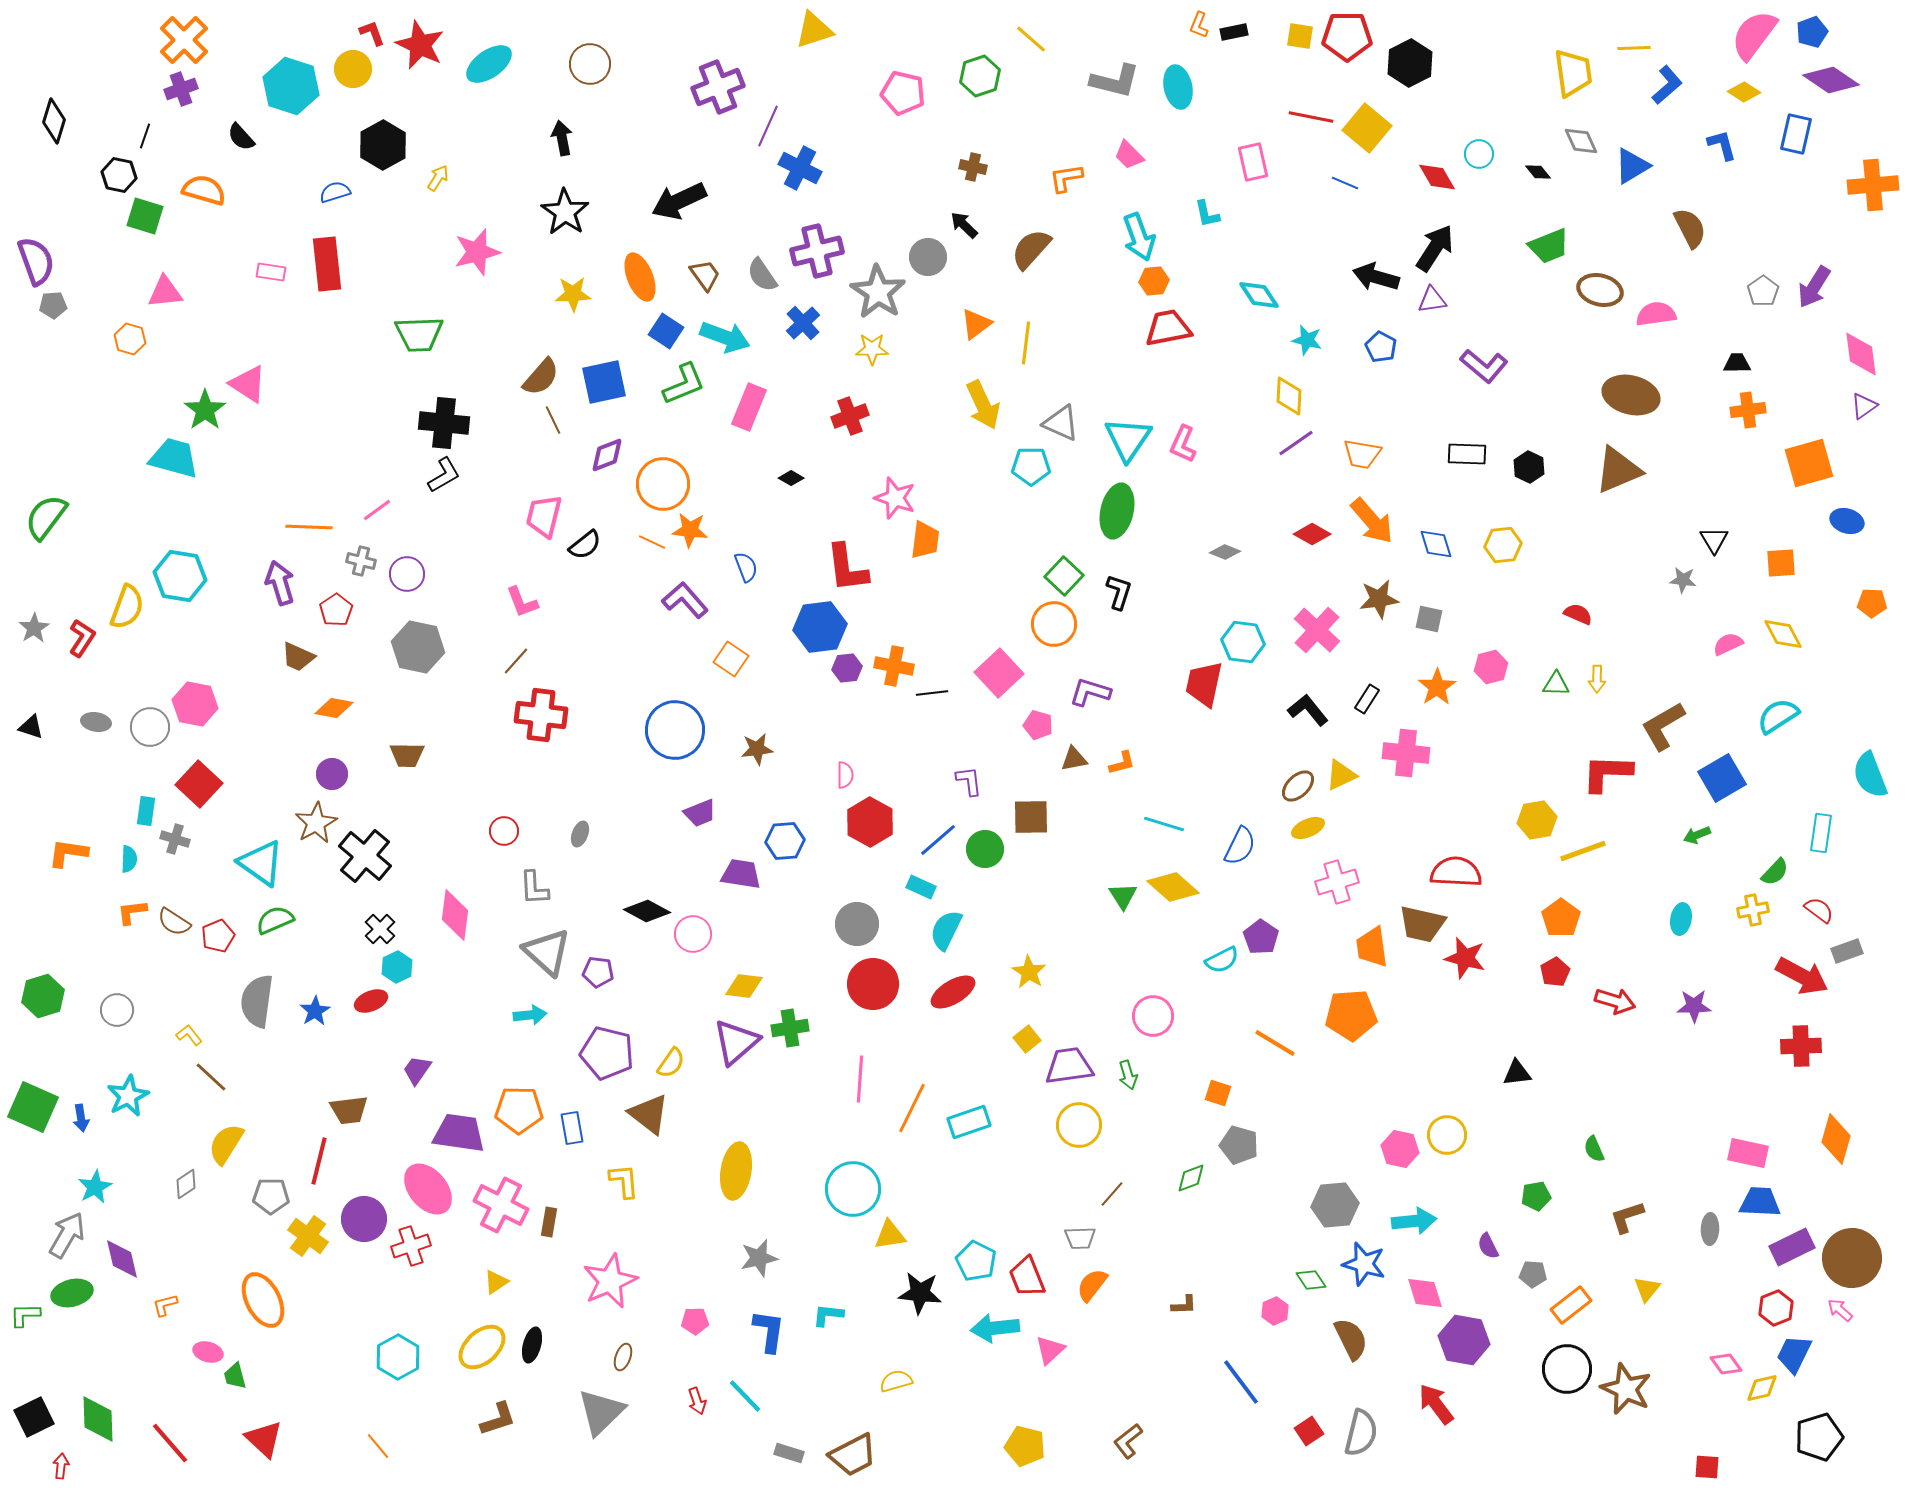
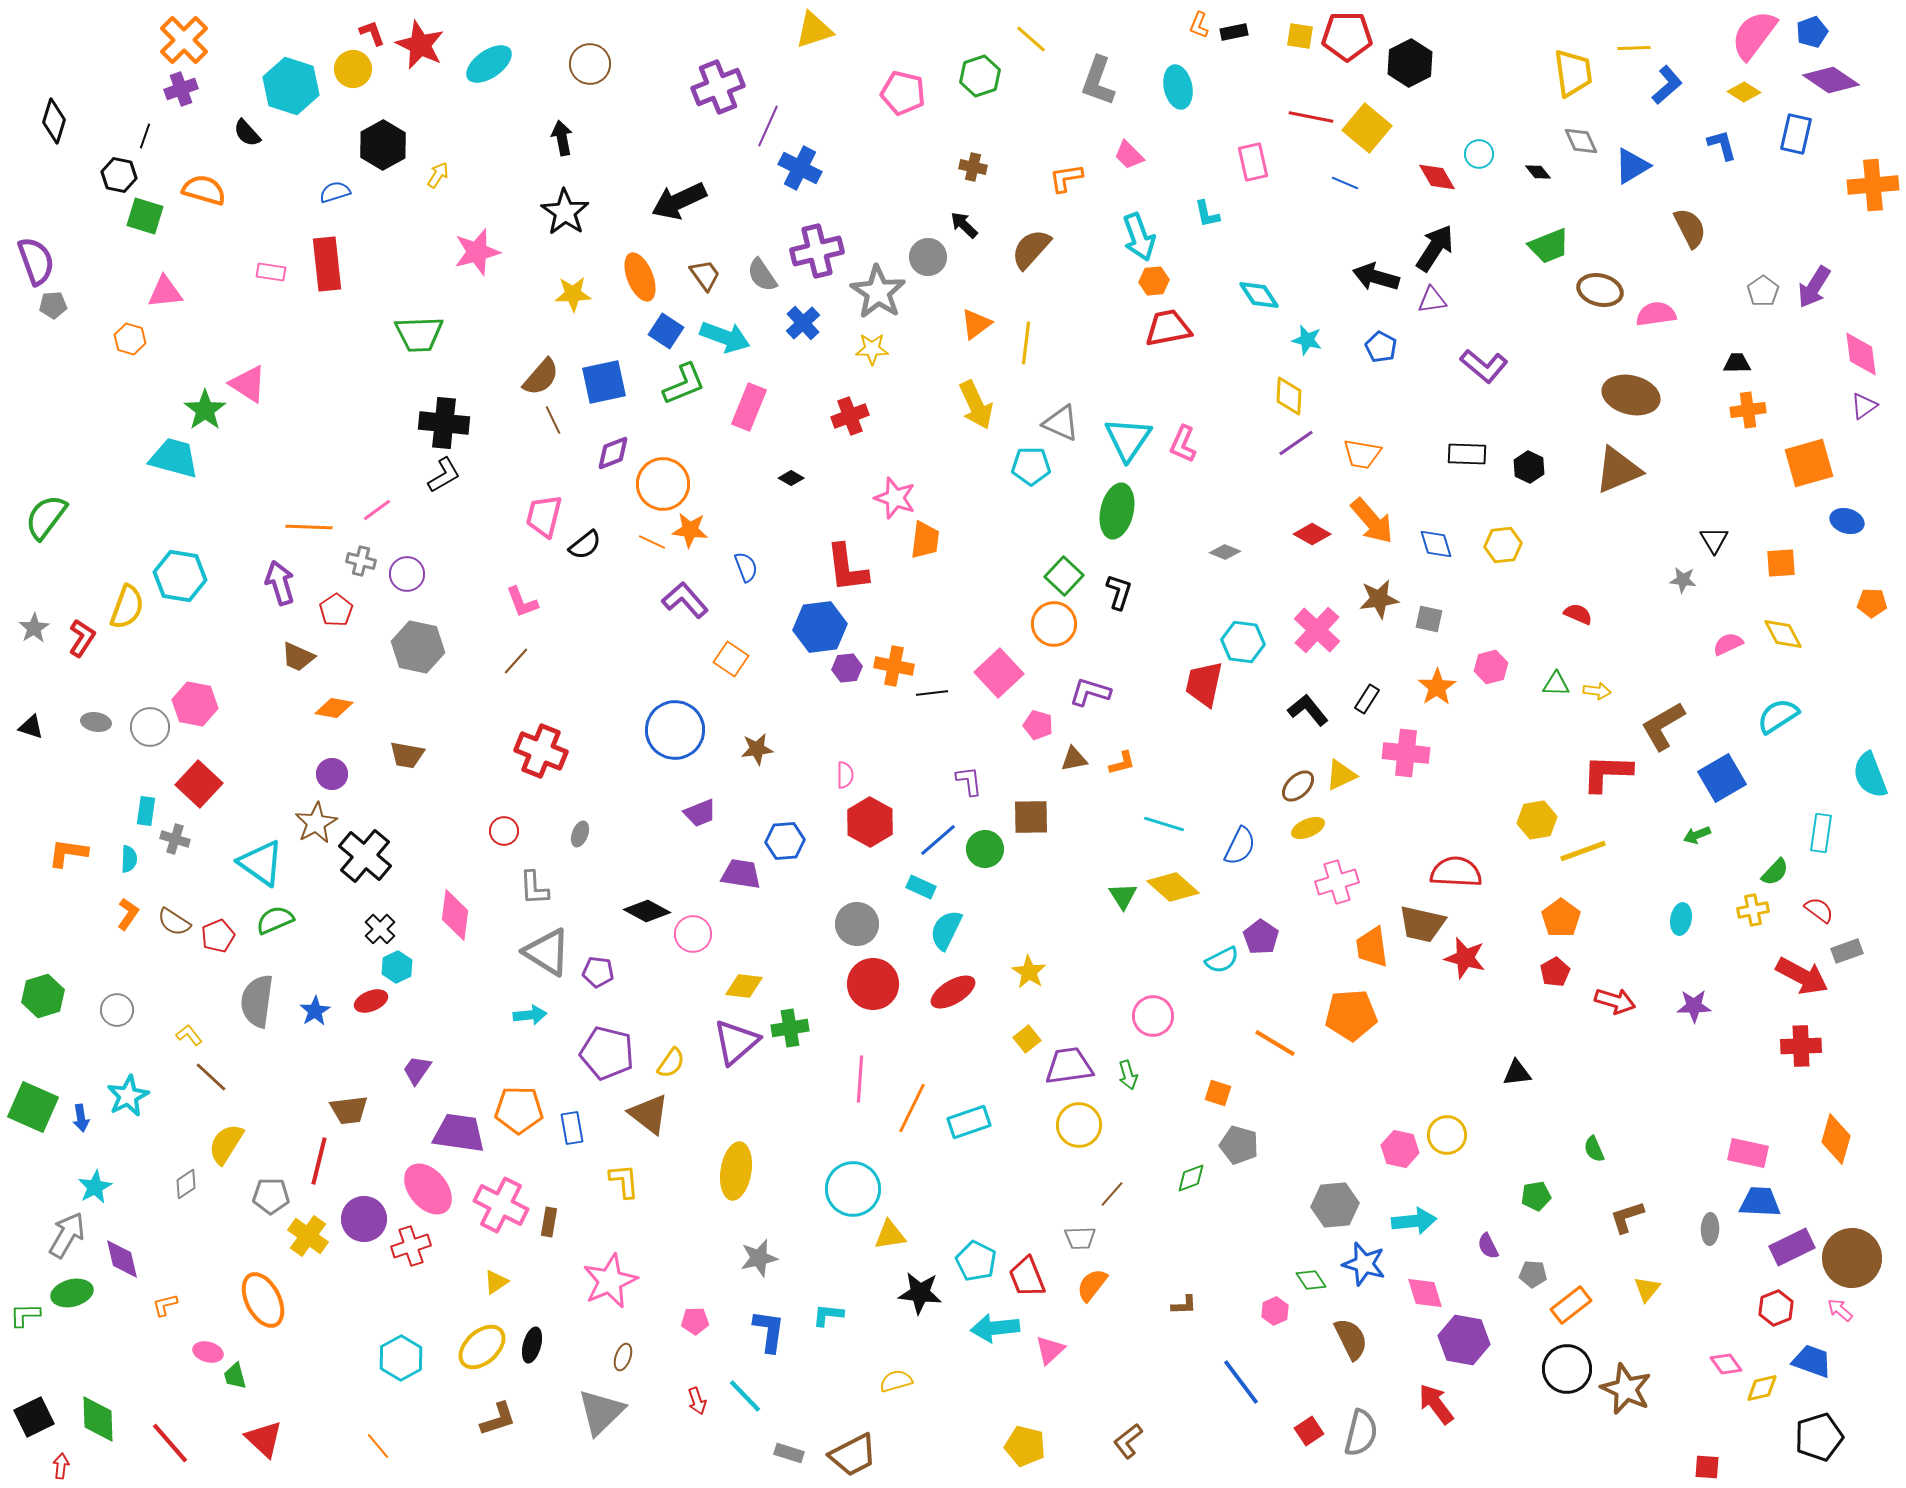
gray L-shape at (1115, 81): moved 17 px left; rotated 96 degrees clockwise
black semicircle at (241, 137): moved 6 px right, 4 px up
yellow arrow at (438, 178): moved 3 px up
yellow arrow at (983, 405): moved 7 px left
purple diamond at (607, 455): moved 6 px right, 2 px up
yellow arrow at (1597, 679): moved 12 px down; rotated 84 degrees counterclockwise
red cross at (541, 715): moved 36 px down; rotated 15 degrees clockwise
brown trapezoid at (407, 755): rotated 9 degrees clockwise
orange L-shape at (132, 912): moved 4 px left, 2 px down; rotated 132 degrees clockwise
gray triangle at (547, 952): rotated 10 degrees counterclockwise
blue trapezoid at (1794, 1354): moved 18 px right, 7 px down; rotated 84 degrees clockwise
cyan hexagon at (398, 1357): moved 3 px right, 1 px down
